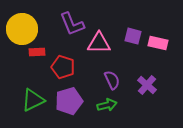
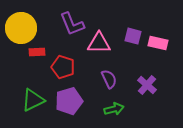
yellow circle: moved 1 px left, 1 px up
purple semicircle: moved 3 px left, 1 px up
green arrow: moved 7 px right, 4 px down
